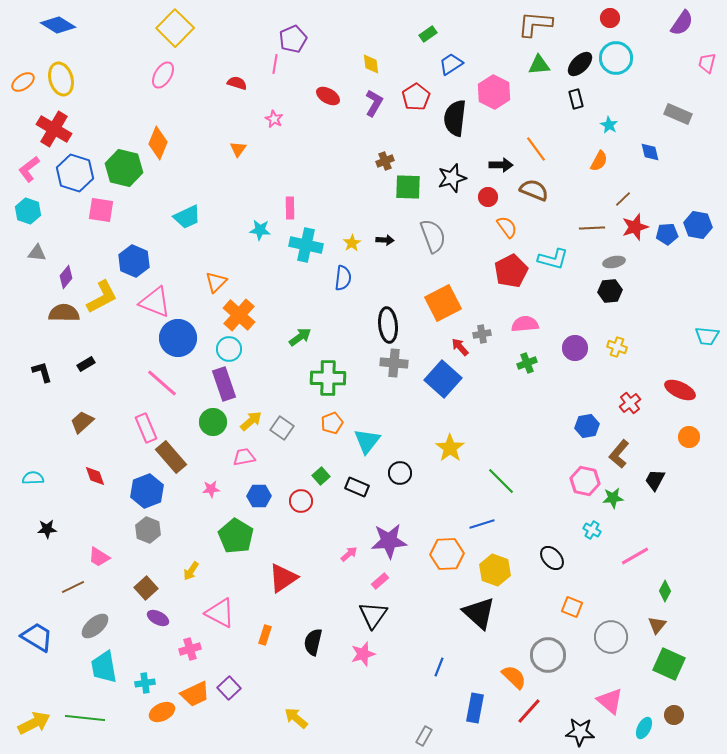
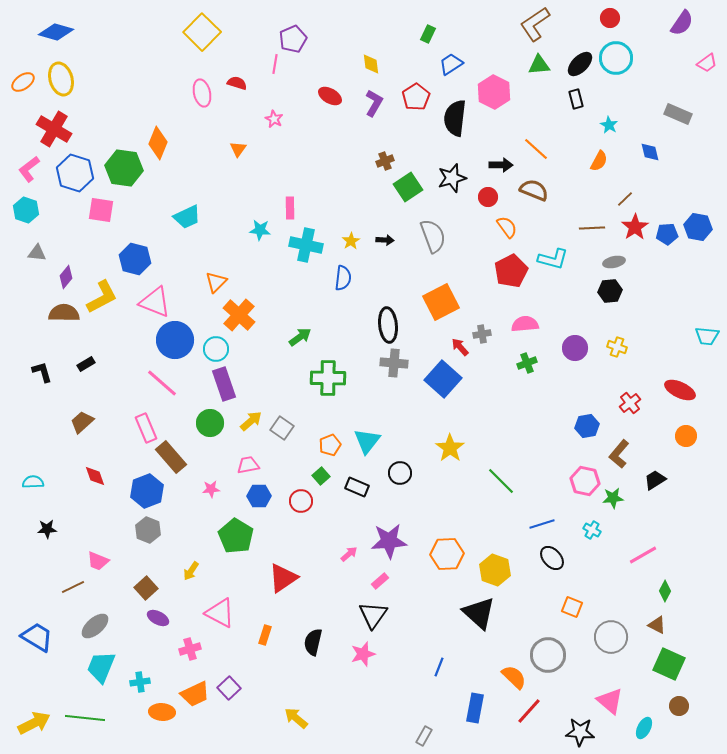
brown L-shape at (535, 24): rotated 39 degrees counterclockwise
blue diamond at (58, 25): moved 2 px left, 7 px down; rotated 16 degrees counterclockwise
yellow square at (175, 28): moved 27 px right, 4 px down
green rectangle at (428, 34): rotated 30 degrees counterclockwise
pink trapezoid at (707, 63): rotated 140 degrees counterclockwise
pink ellipse at (163, 75): moved 39 px right, 18 px down; rotated 44 degrees counterclockwise
red ellipse at (328, 96): moved 2 px right
orange line at (536, 149): rotated 12 degrees counterclockwise
green hexagon at (124, 168): rotated 6 degrees counterclockwise
green square at (408, 187): rotated 36 degrees counterclockwise
brown line at (623, 199): moved 2 px right
cyan hexagon at (28, 211): moved 2 px left, 1 px up
blue hexagon at (698, 225): moved 2 px down
red star at (635, 227): rotated 16 degrees counterclockwise
yellow star at (352, 243): moved 1 px left, 2 px up
blue hexagon at (134, 261): moved 1 px right, 2 px up; rotated 8 degrees counterclockwise
orange square at (443, 303): moved 2 px left, 1 px up
blue circle at (178, 338): moved 3 px left, 2 px down
cyan circle at (229, 349): moved 13 px left
green circle at (213, 422): moved 3 px left, 1 px down
orange pentagon at (332, 423): moved 2 px left, 22 px down
orange circle at (689, 437): moved 3 px left, 1 px up
pink trapezoid at (244, 457): moved 4 px right, 8 px down
cyan semicircle at (33, 478): moved 4 px down
black trapezoid at (655, 480): rotated 30 degrees clockwise
blue line at (482, 524): moved 60 px right
pink line at (635, 556): moved 8 px right, 1 px up
pink trapezoid at (99, 557): moved 1 px left, 4 px down; rotated 10 degrees counterclockwise
brown triangle at (657, 625): rotated 42 degrees counterclockwise
cyan trapezoid at (104, 667): moved 3 px left; rotated 32 degrees clockwise
cyan cross at (145, 683): moved 5 px left, 1 px up
orange ellipse at (162, 712): rotated 30 degrees clockwise
brown circle at (674, 715): moved 5 px right, 9 px up
